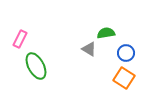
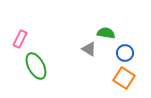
green semicircle: rotated 18 degrees clockwise
blue circle: moved 1 px left
